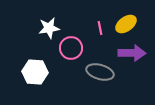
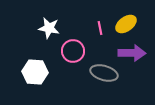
white star: rotated 20 degrees clockwise
pink circle: moved 2 px right, 3 px down
gray ellipse: moved 4 px right, 1 px down
